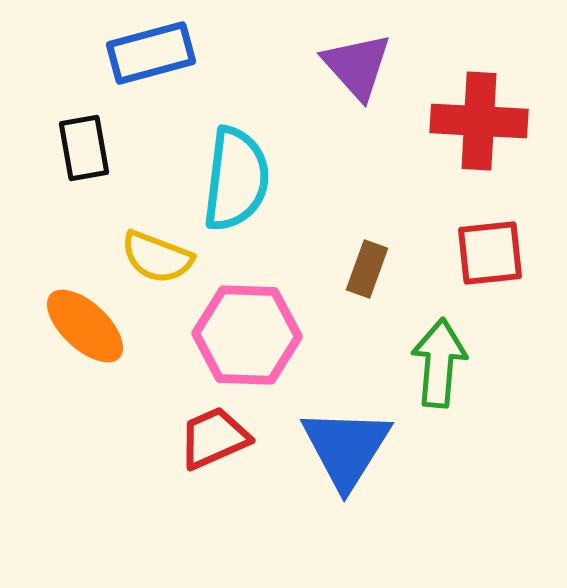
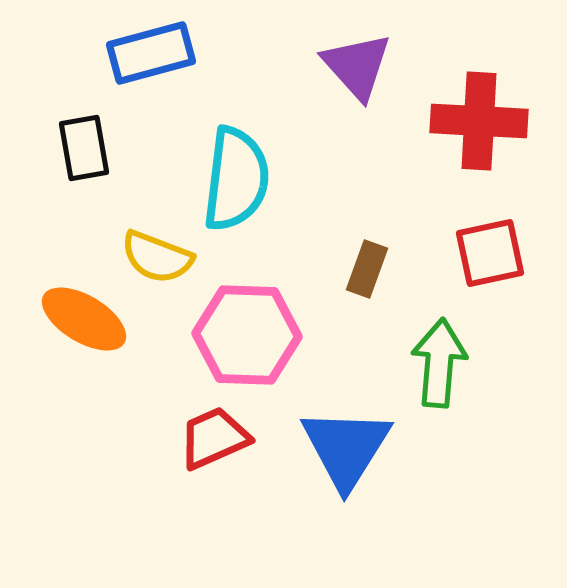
red square: rotated 6 degrees counterclockwise
orange ellipse: moved 1 px left, 7 px up; rotated 12 degrees counterclockwise
